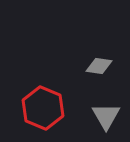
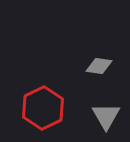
red hexagon: rotated 12 degrees clockwise
